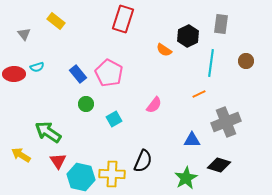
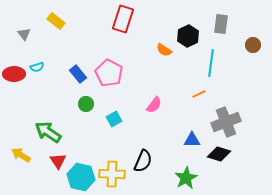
brown circle: moved 7 px right, 16 px up
black diamond: moved 11 px up
